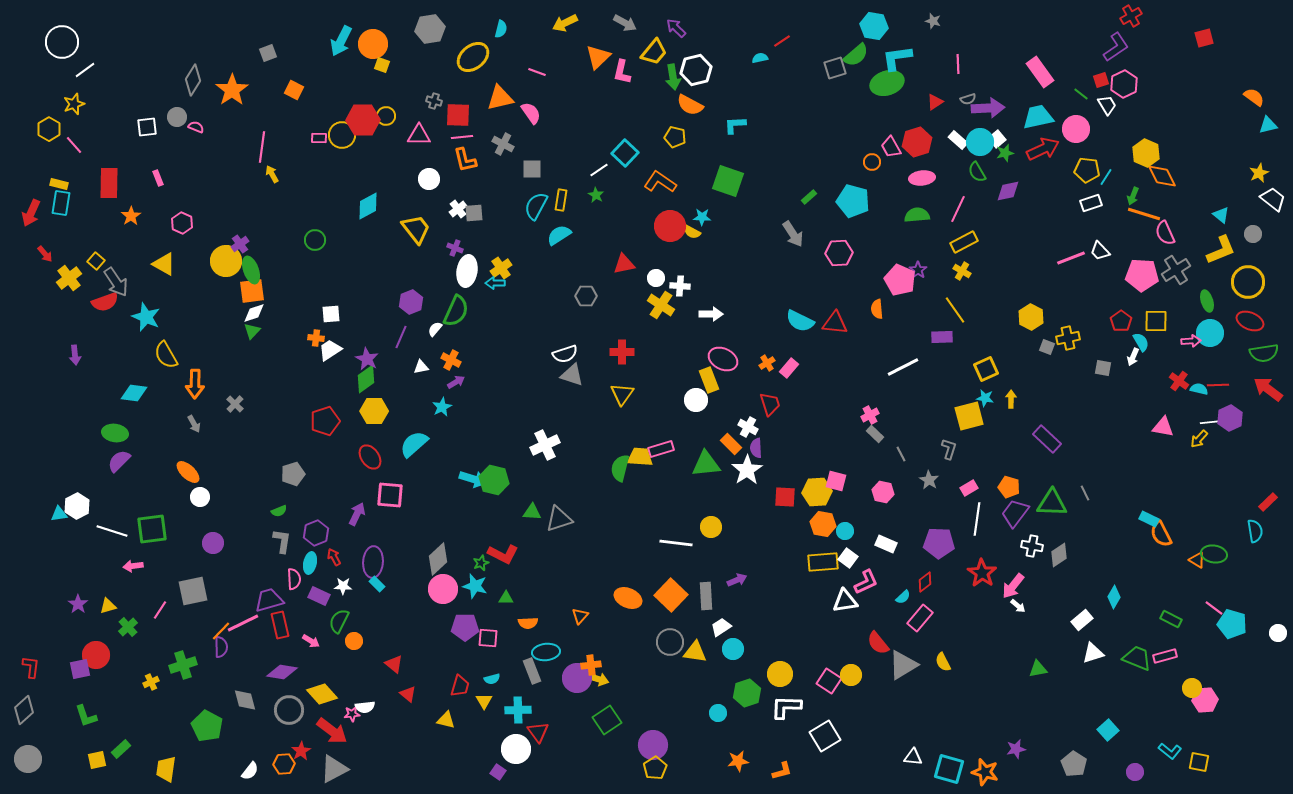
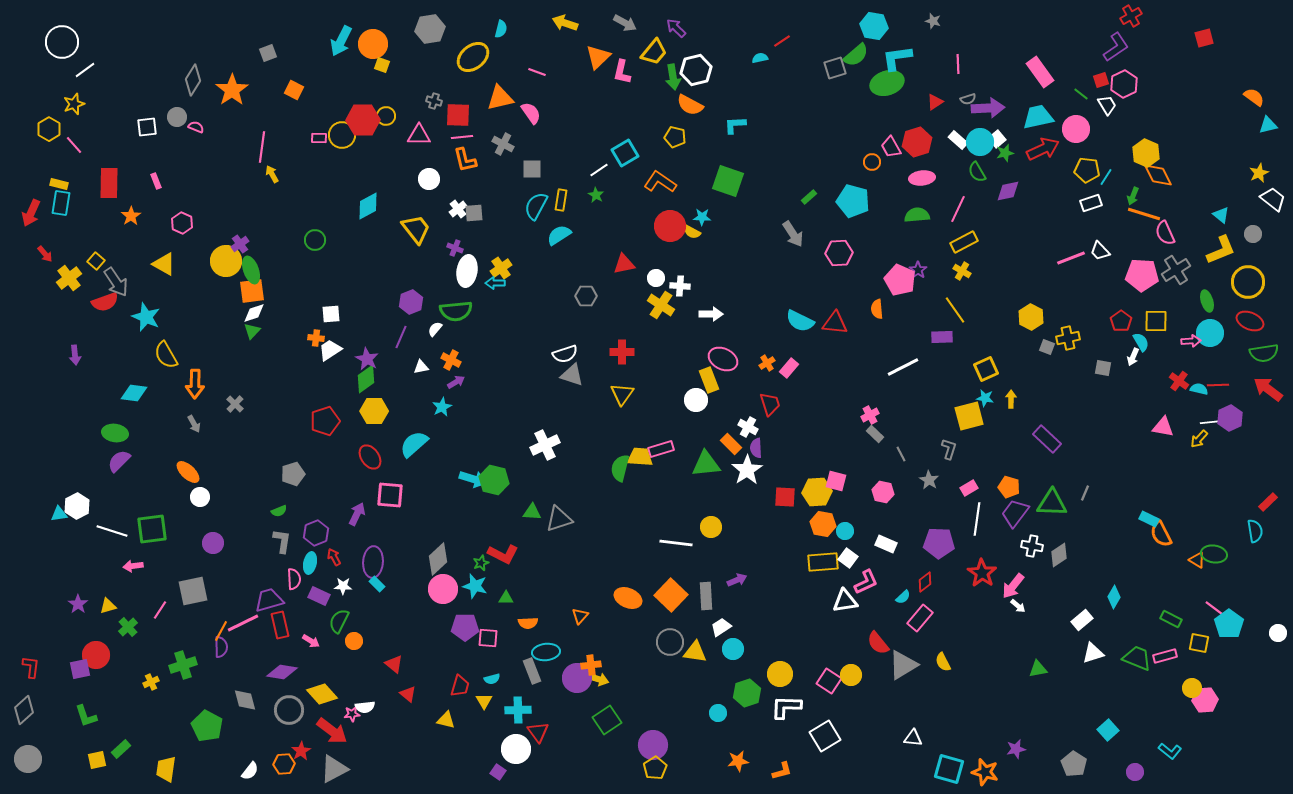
yellow arrow at (565, 23): rotated 45 degrees clockwise
cyan square at (625, 153): rotated 16 degrees clockwise
orange diamond at (1162, 176): moved 4 px left, 1 px up
pink rectangle at (158, 178): moved 2 px left, 3 px down
green semicircle at (456, 311): rotated 60 degrees clockwise
gray line at (1085, 493): rotated 49 degrees clockwise
cyan pentagon at (1232, 624): moved 3 px left; rotated 20 degrees clockwise
orange line at (221, 631): rotated 15 degrees counterclockwise
white triangle at (913, 757): moved 19 px up
yellow square at (1199, 762): moved 119 px up
